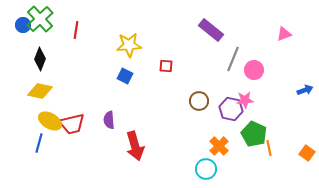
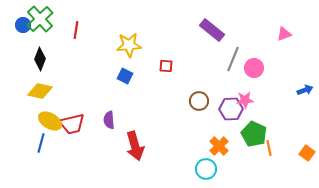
purple rectangle: moved 1 px right
pink circle: moved 2 px up
purple hexagon: rotated 15 degrees counterclockwise
blue line: moved 2 px right
